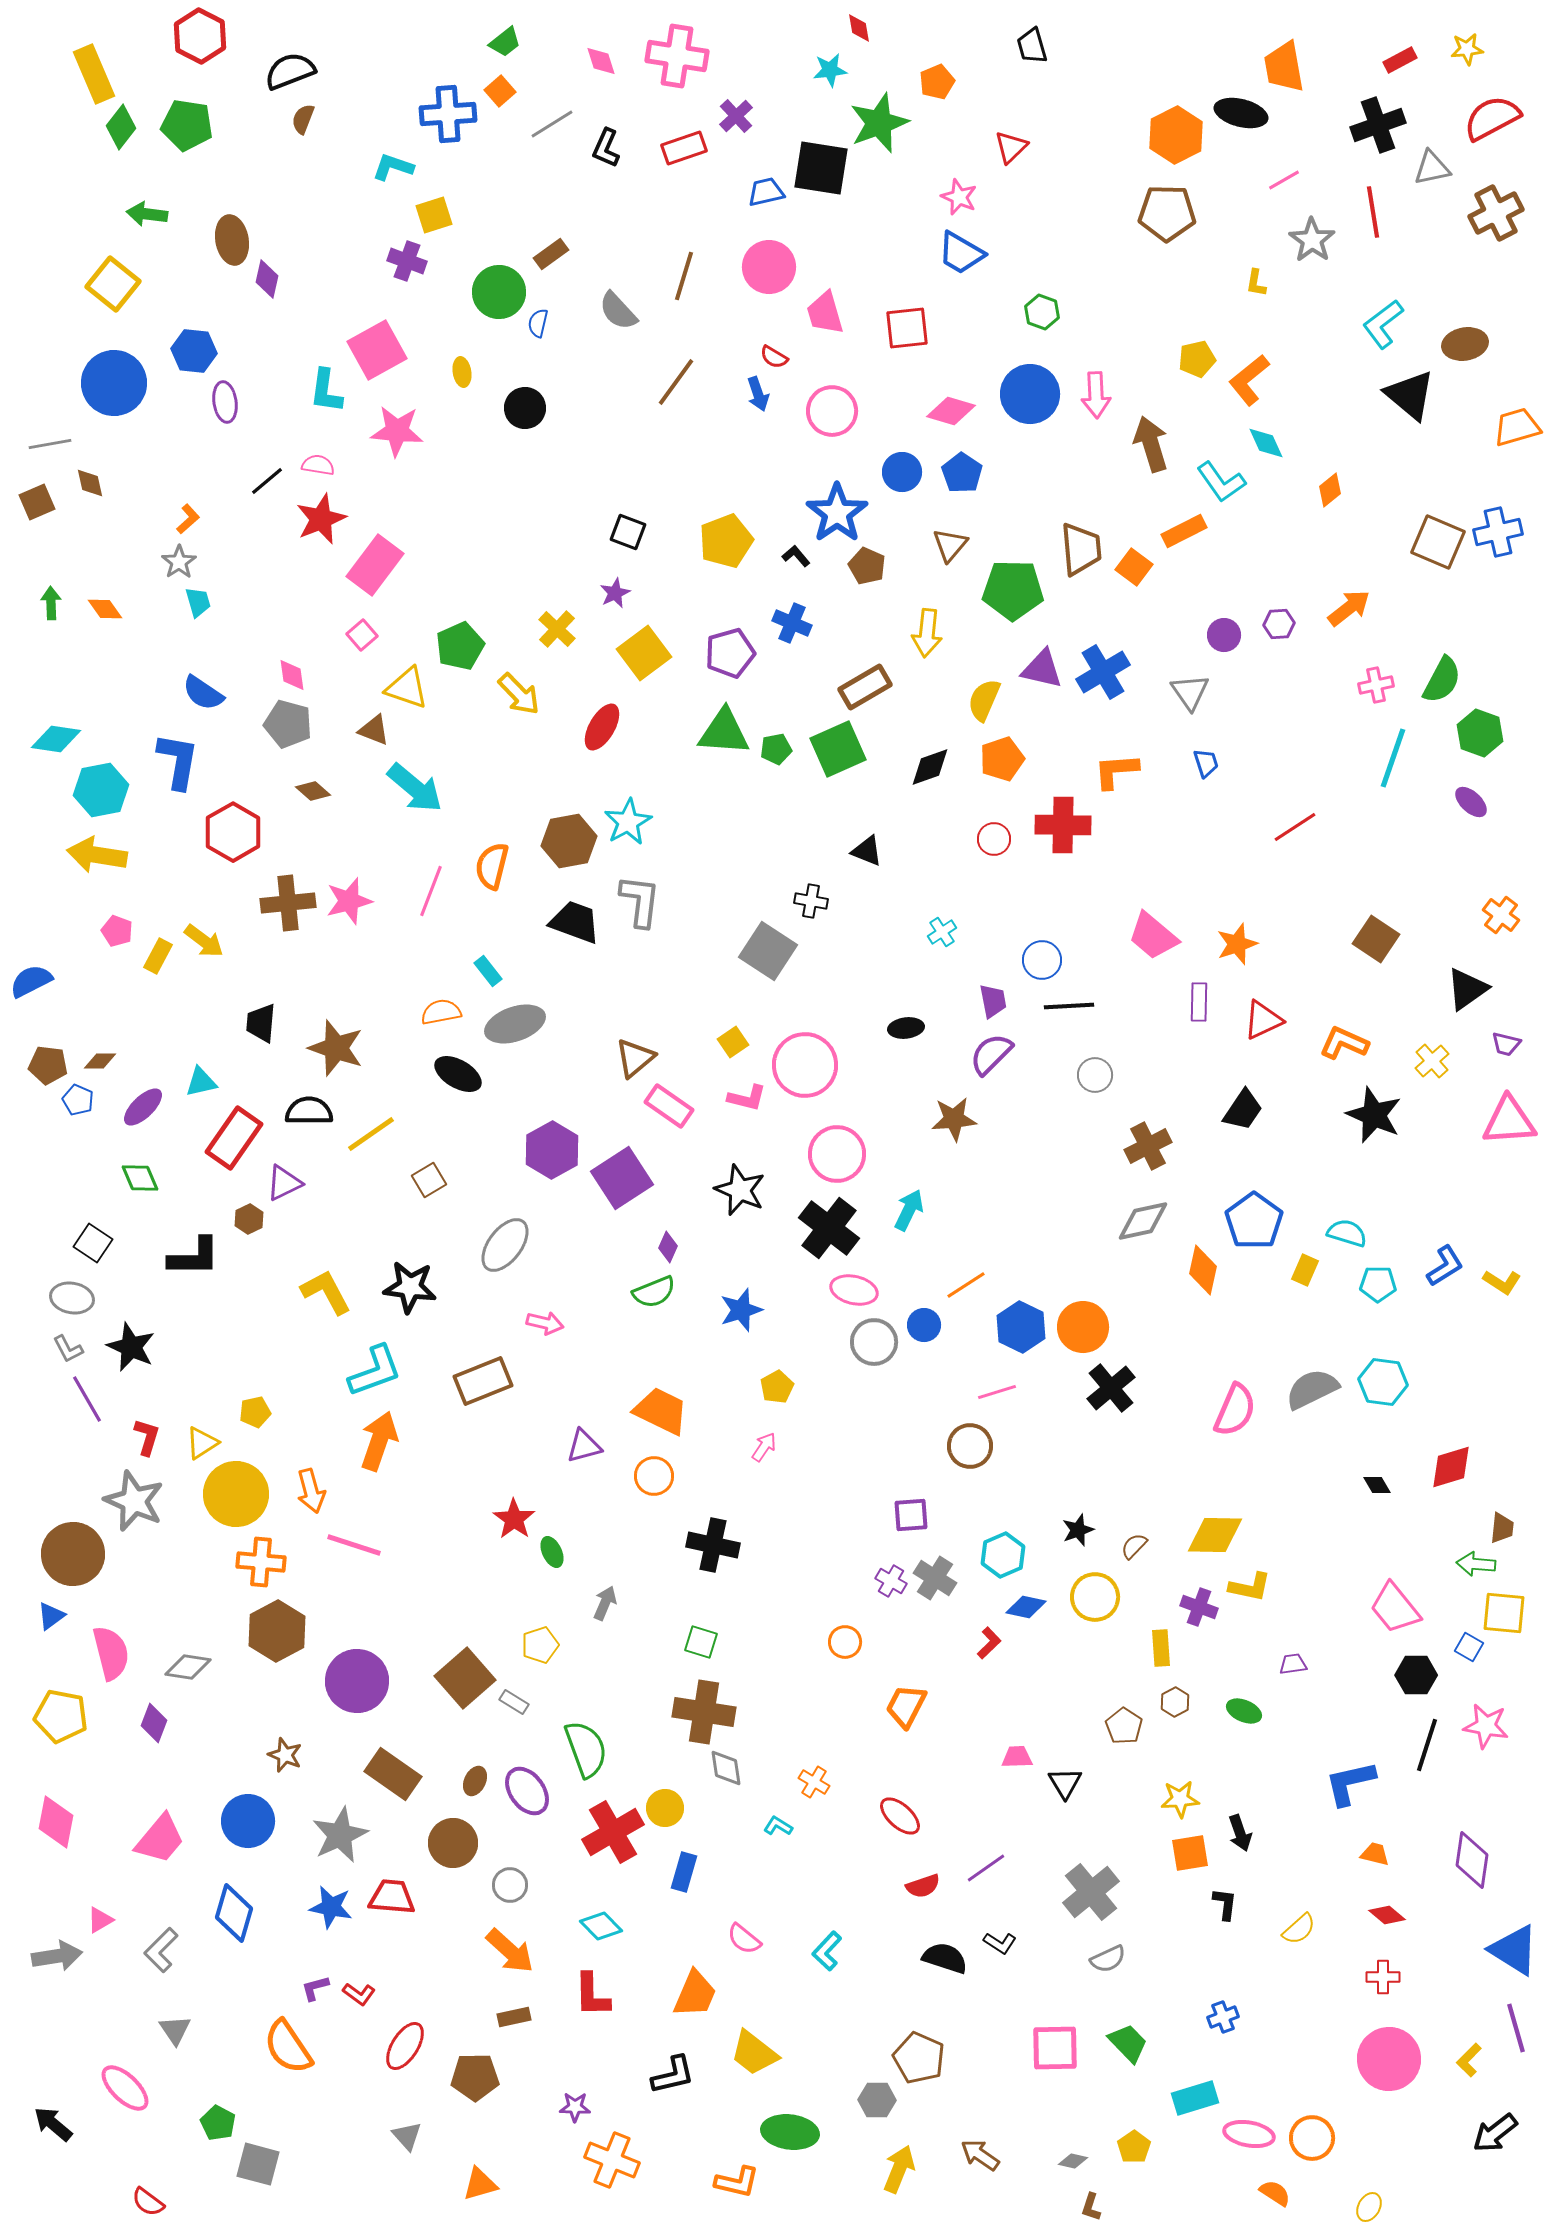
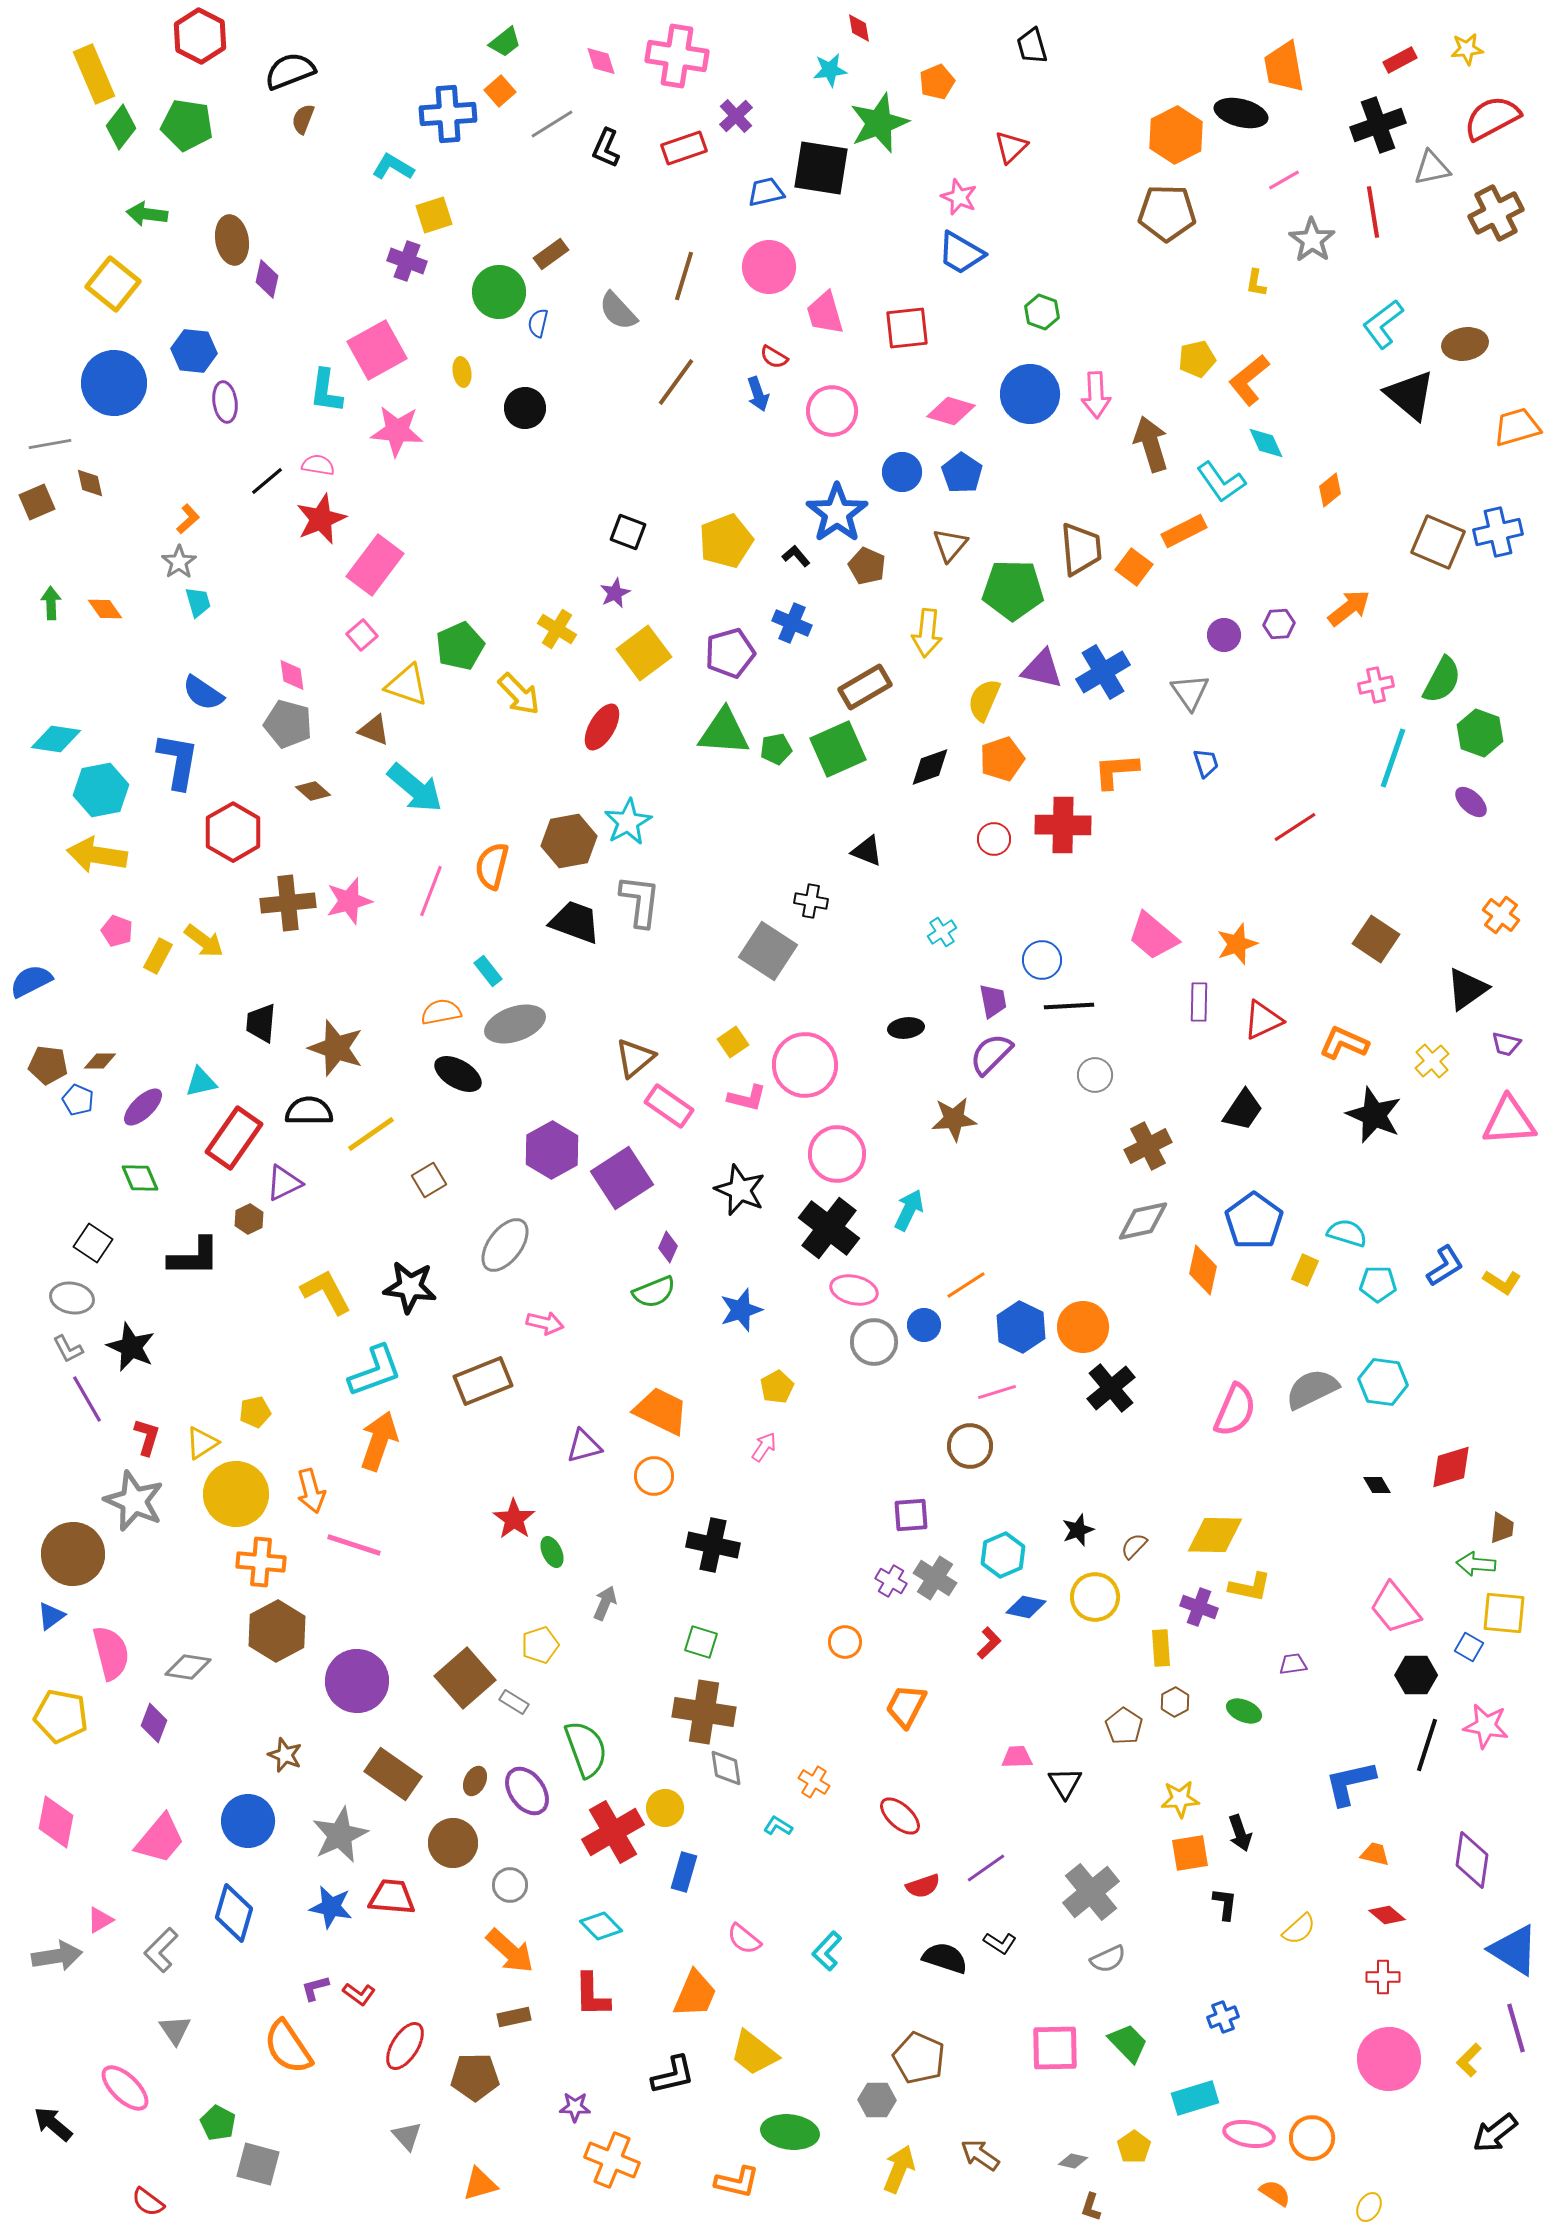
cyan L-shape at (393, 167): rotated 12 degrees clockwise
yellow cross at (557, 629): rotated 12 degrees counterclockwise
yellow triangle at (407, 688): moved 3 px up
